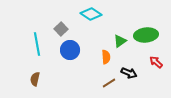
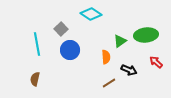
black arrow: moved 3 px up
